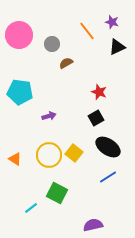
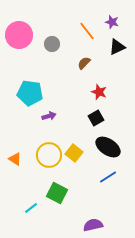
brown semicircle: moved 18 px right; rotated 16 degrees counterclockwise
cyan pentagon: moved 10 px right, 1 px down
